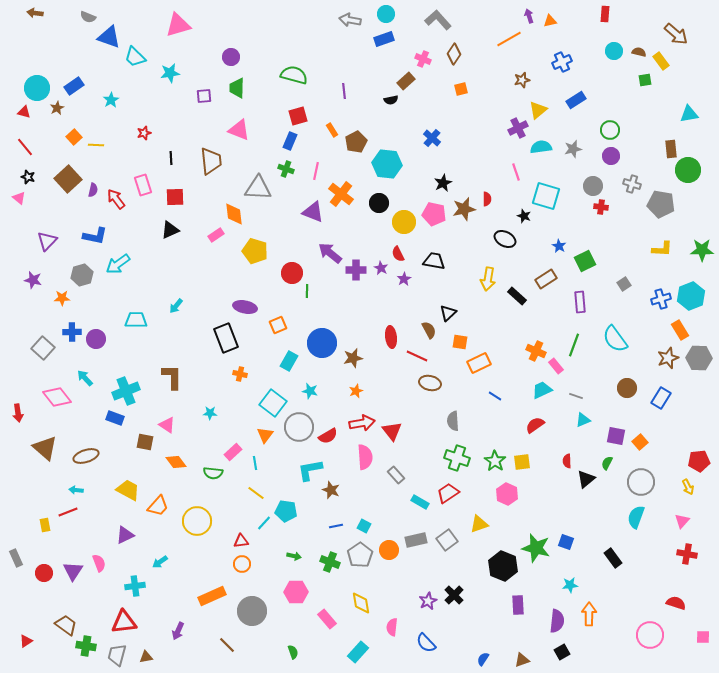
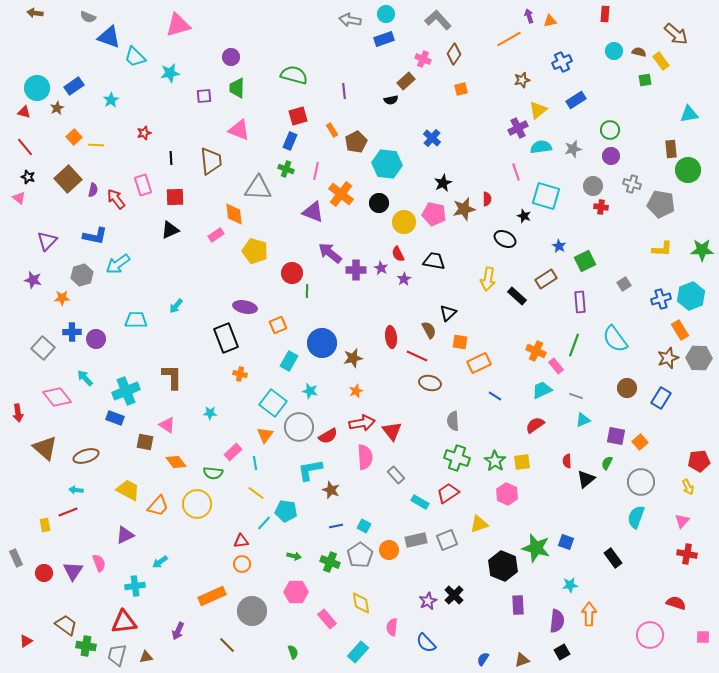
yellow circle at (197, 521): moved 17 px up
gray square at (447, 540): rotated 15 degrees clockwise
